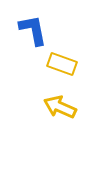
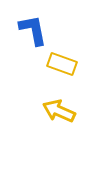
yellow arrow: moved 1 px left, 4 px down
